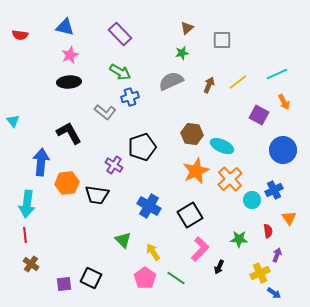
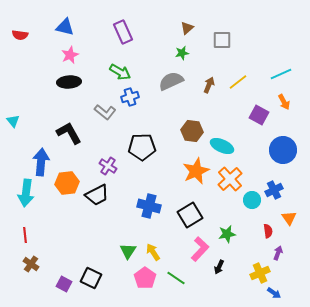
purple rectangle at (120, 34): moved 3 px right, 2 px up; rotated 20 degrees clockwise
cyan line at (277, 74): moved 4 px right
brown hexagon at (192, 134): moved 3 px up
black pentagon at (142, 147): rotated 16 degrees clockwise
purple cross at (114, 165): moved 6 px left, 1 px down
black trapezoid at (97, 195): rotated 35 degrees counterclockwise
cyan arrow at (27, 204): moved 1 px left, 11 px up
blue cross at (149, 206): rotated 15 degrees counterclockwise
green star at (239, 239): moved 12 px left, 5 px up; rotated 12 degrees counterclockwise
green triangle at (123, 240): moved 5 px right, 11 px down; rotated 18 degrees clockwise
purple arrow at (277, 255): moved 1 px right, 2 px up
purple square at (64, 284): rotated 35 degrees clockwise
